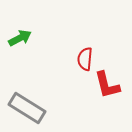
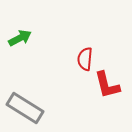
gray rectangle: moved 2 px left
